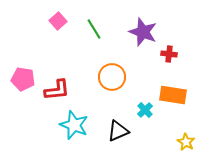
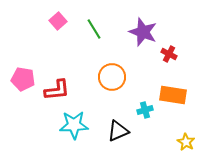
red cross: rotated 21 degrees clockwise
cyan cross: rotated 28 degrees clockwise
cyan star: rotated 24 degrees counterclockwise
